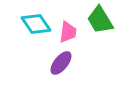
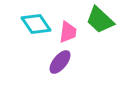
green trapezoid: rotated 16 degrees counterclockwise
purple ellipse: moved 1 px left, 1 px up
